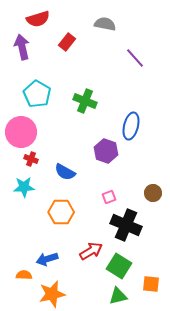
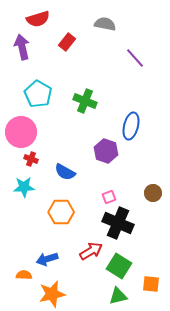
cyan pentagon: moved 1 px right
black cross: moved 8 px left, 2 px up
